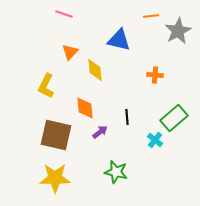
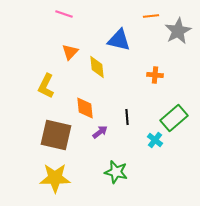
yellow diamond: moved 2 px right, 3 px up
